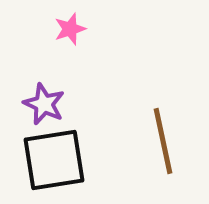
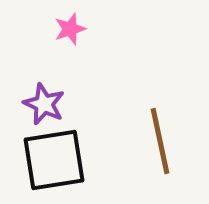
brown line: moved 3 px left
